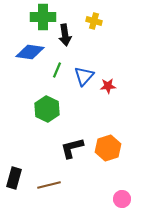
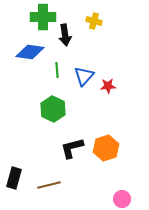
green line: rotated 28 degrees counterclockwise
green hexagon: moved 6 px right
orange hexagon: moved 2 px left
